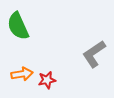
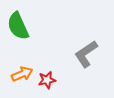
gray L-shape: moved 8 px left
orange arrow: rotated 15 degrees counterclockwise
